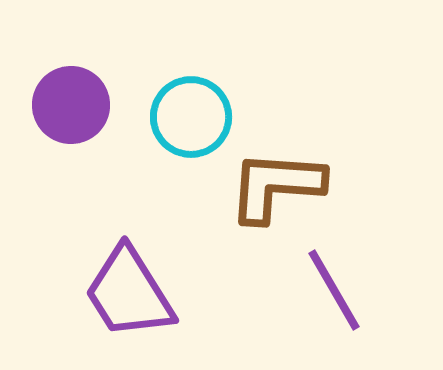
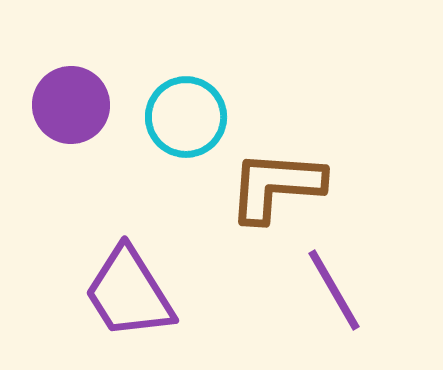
cyan circle: moved 5 px left
